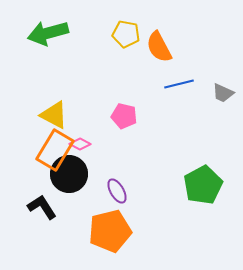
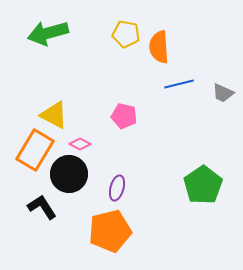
orange semicircle: rotated 24 degrees clockwise
orange rectangle: moved 20 px left
green pentagon: rotated 6 degrees counterclockwise
purple ellipse: moved 3 px up; rotated 45 degrees clockwise
